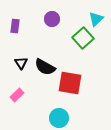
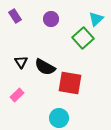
purple circle: moved 1 px left
purple rectangle: moved 10 px up; rotated 40 degrees counterclockwise
black triangle: moved 1 px up
